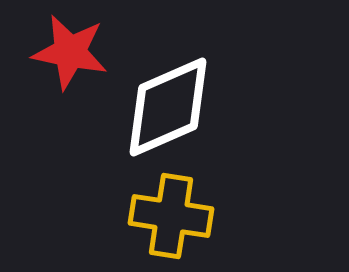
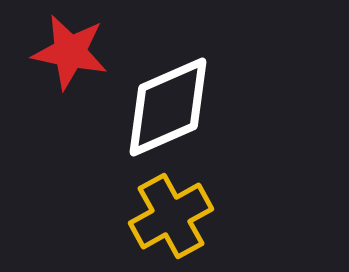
yellow cross: rotated 38 degrees counterclockwise
